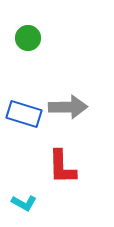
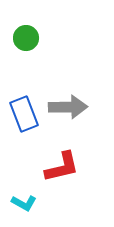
green circle: moved 2 px left
blue rectangle: rotated 52 degrees clockwise
red L-shape: rotated 102 degrees counterclockwise
